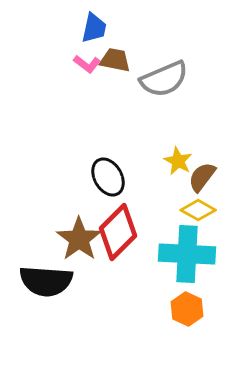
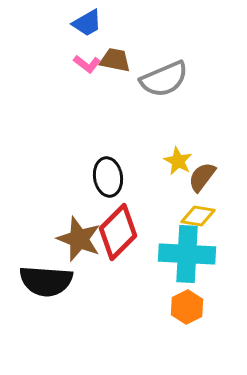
blue trapezoid: moved 7 px left, 5 px up; rotated 48 degrees clockwise
black ellipse: rotated 21 degrees clockwise
yellow diamond: moved 6 px down; rotated 20 degrees counterclockwise
brown star: rotated 15 degrees counterclockwise
orange hexagon: moved 2 px up; rotated 8 degrees clockwise
